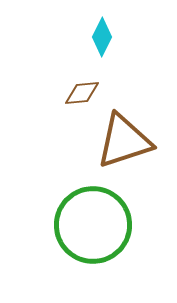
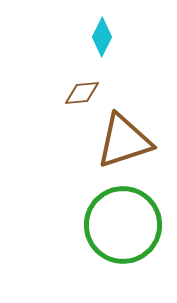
green circle: moved 30 px right
